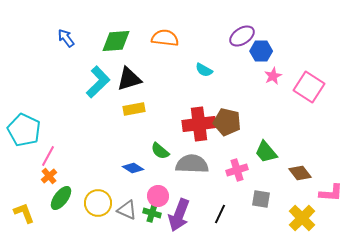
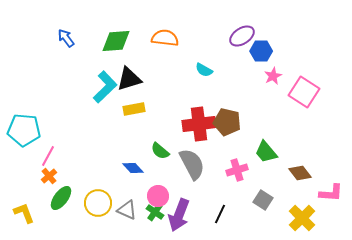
cyan L-shape: moved 7 px right, 5 px down
pink square: moved 5 px left, 5 px down
cyan pentagon: rotated 20 degrees counterclockwise
gray semicircle: rotated 60 degrees clockwise
blue diamond: rotated 15 degrees clockwise
gray square: moved 2 px right, 1 px down; rotated 24 degrees clockwise
green cross: moved 3 px right, 1 px up; rotated 18 degrees clockwise
